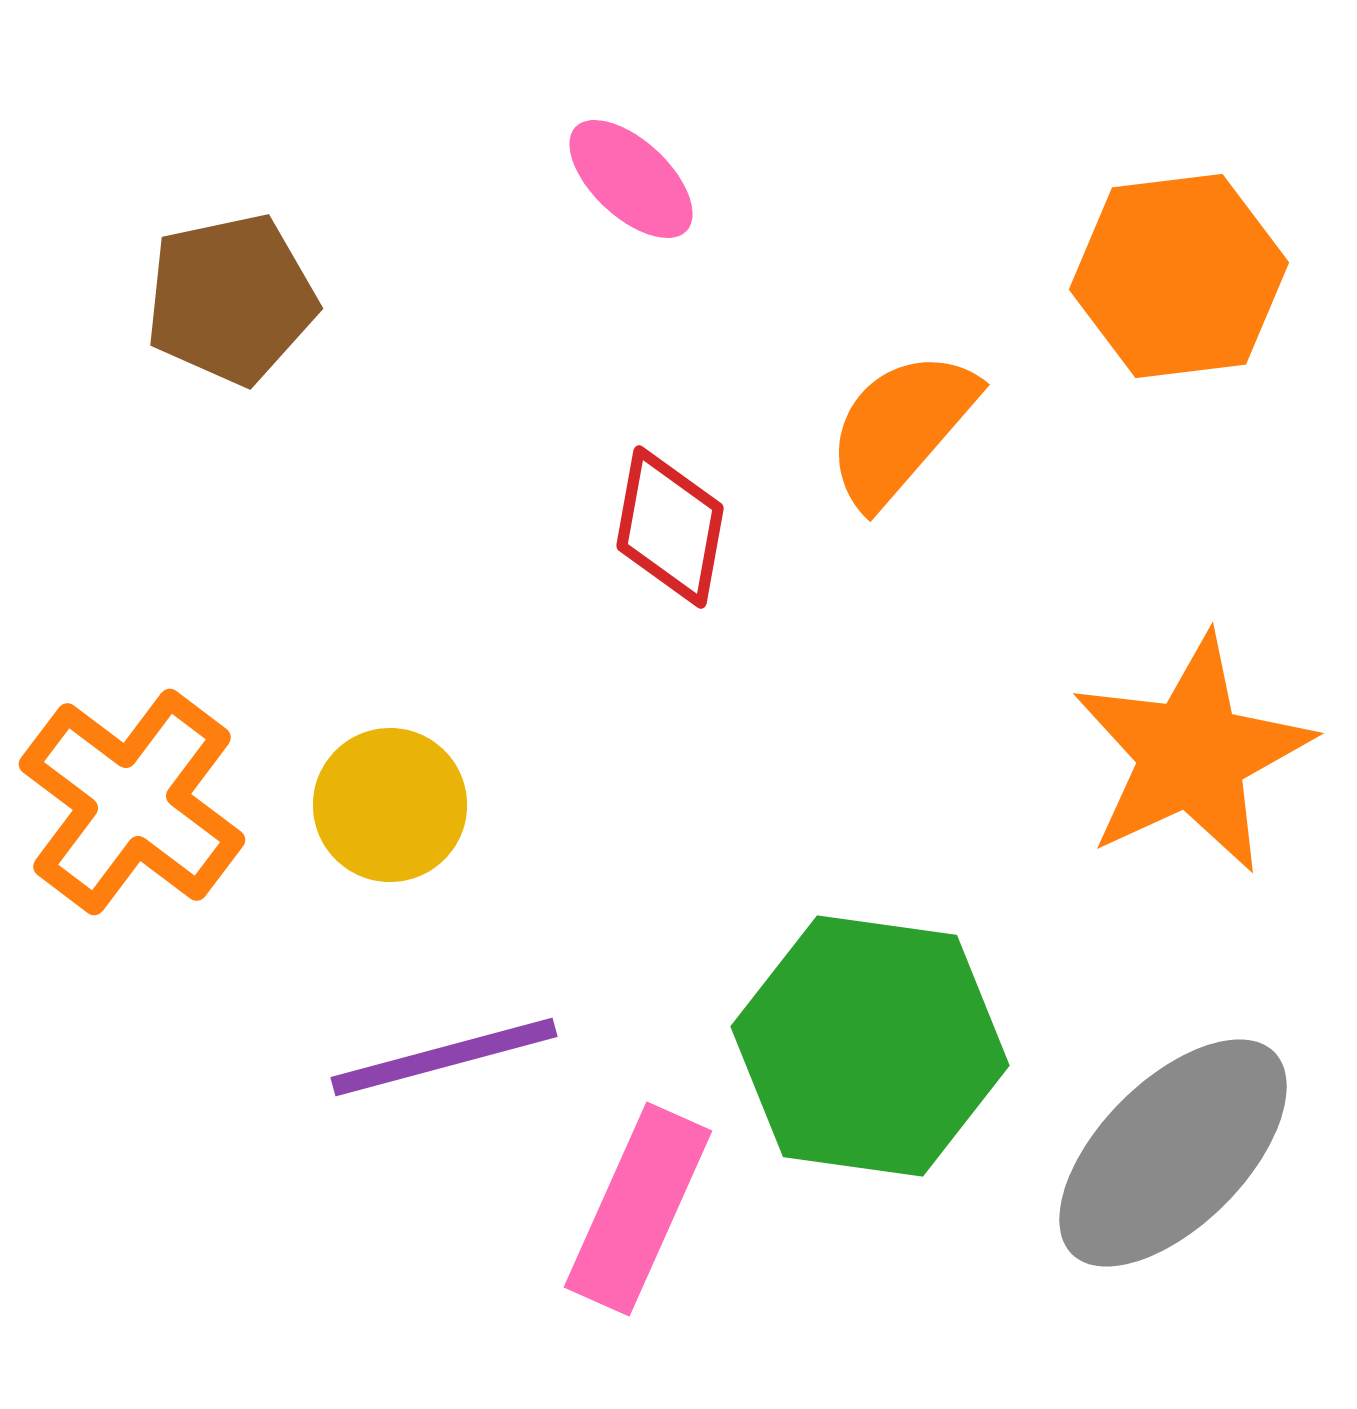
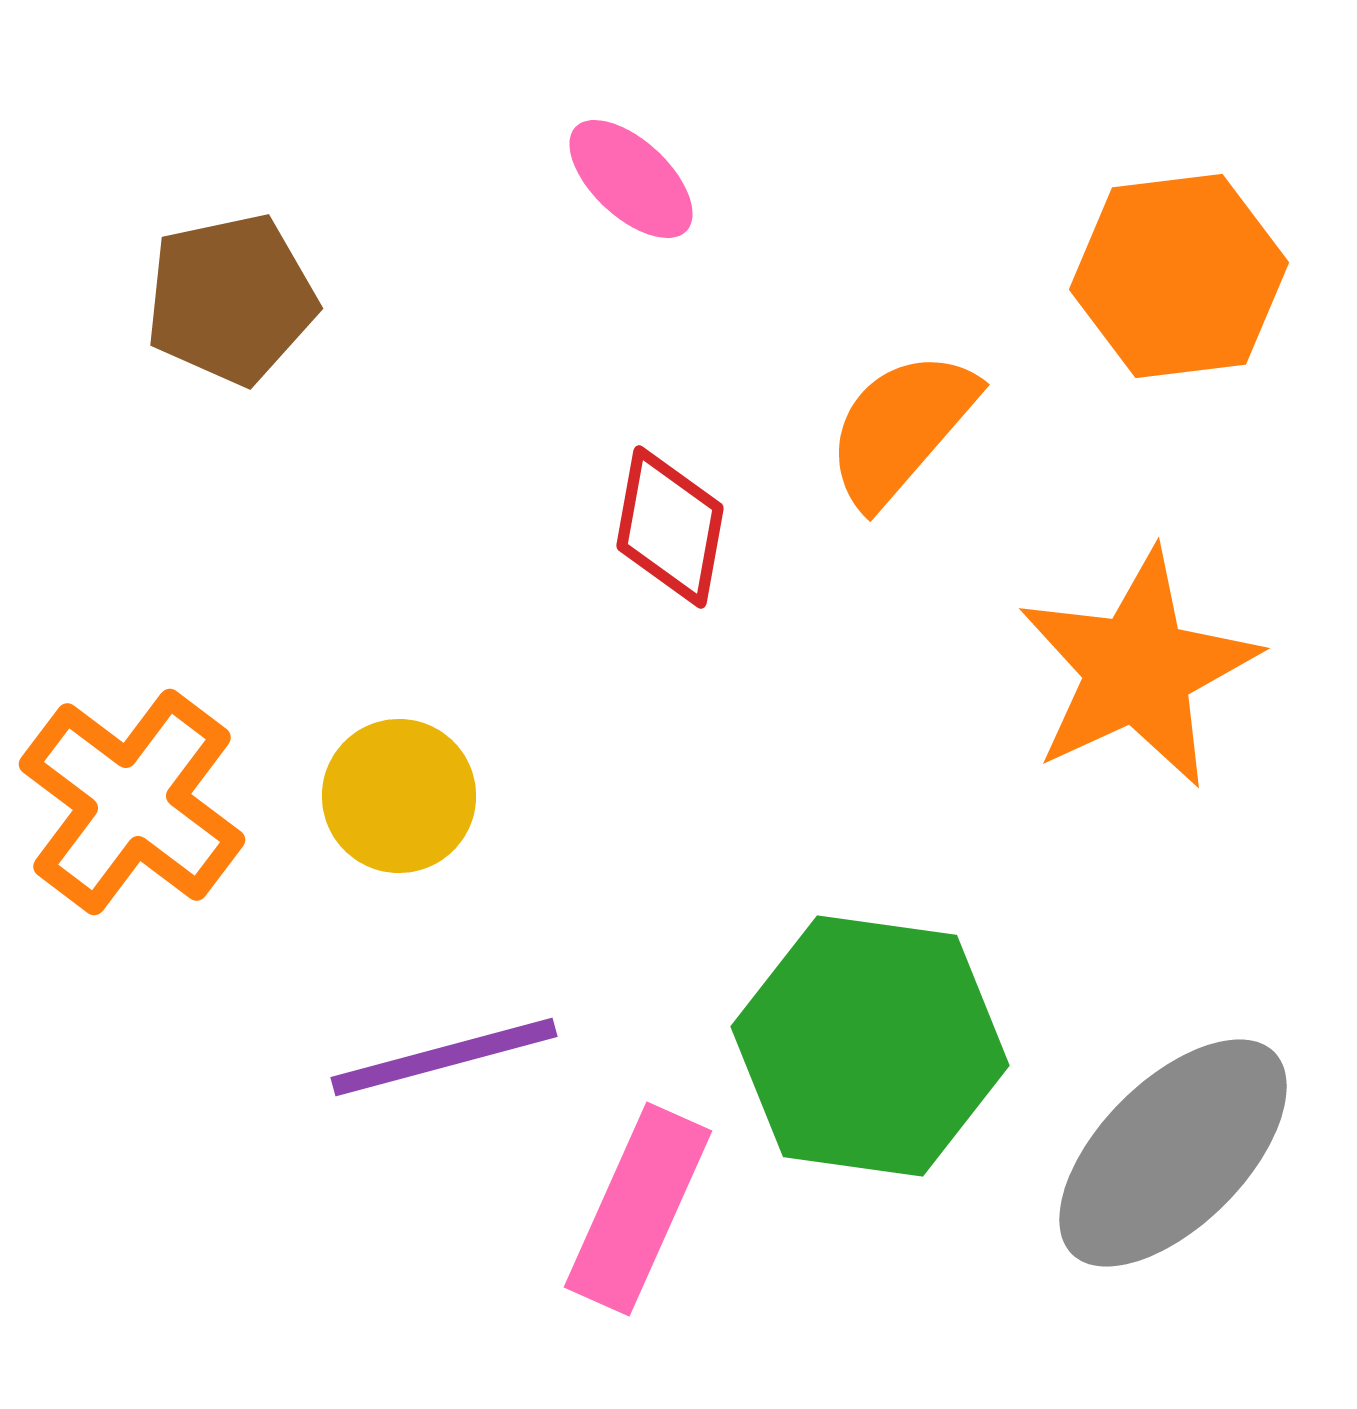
orange star: moved 54 px left, 85 px up
yellow circle: moved 9 px right, 9 px up
